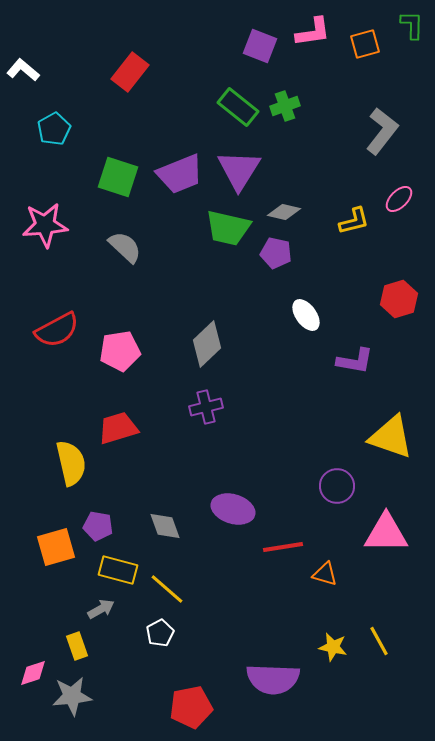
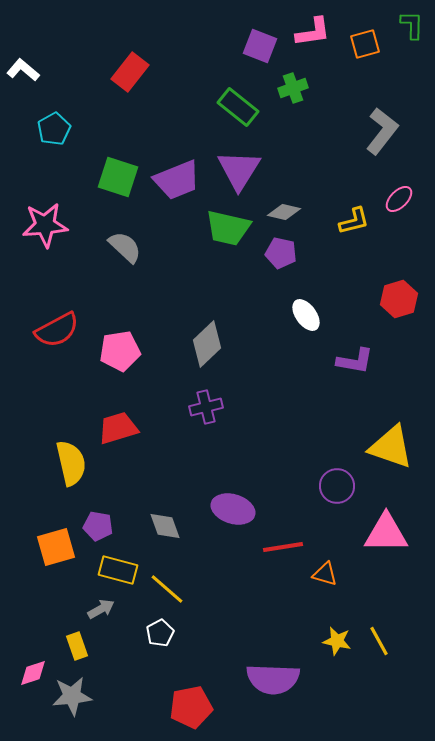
green cross at (285, 106): moved 8 px right, 18 px up
purple trapezoid at (180, 174): moved 3 px left, 6 px down
purple pentagon at (276, 253): moved 5 px right
yellow triangle at (391, 437): moved 10 px down
yellow star at (333, 647): moved 4 px right, 6 px up
